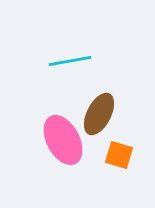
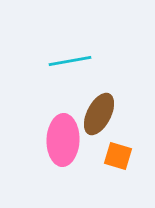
pink ellipse: rotated 30 degrees clockwise
orange square: moved 1 px left, 1 px down
